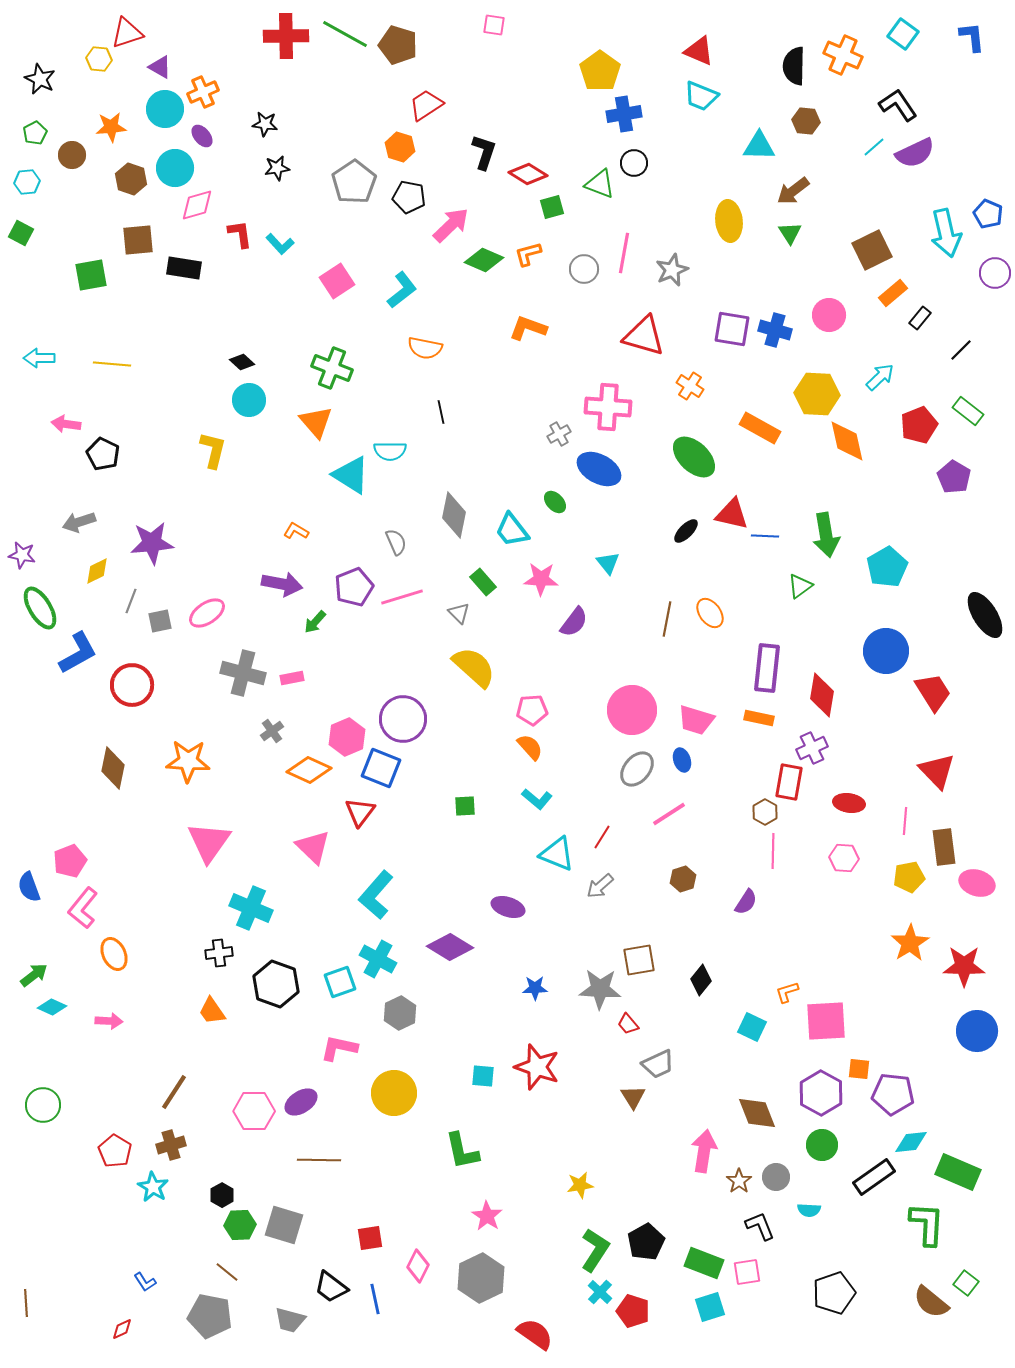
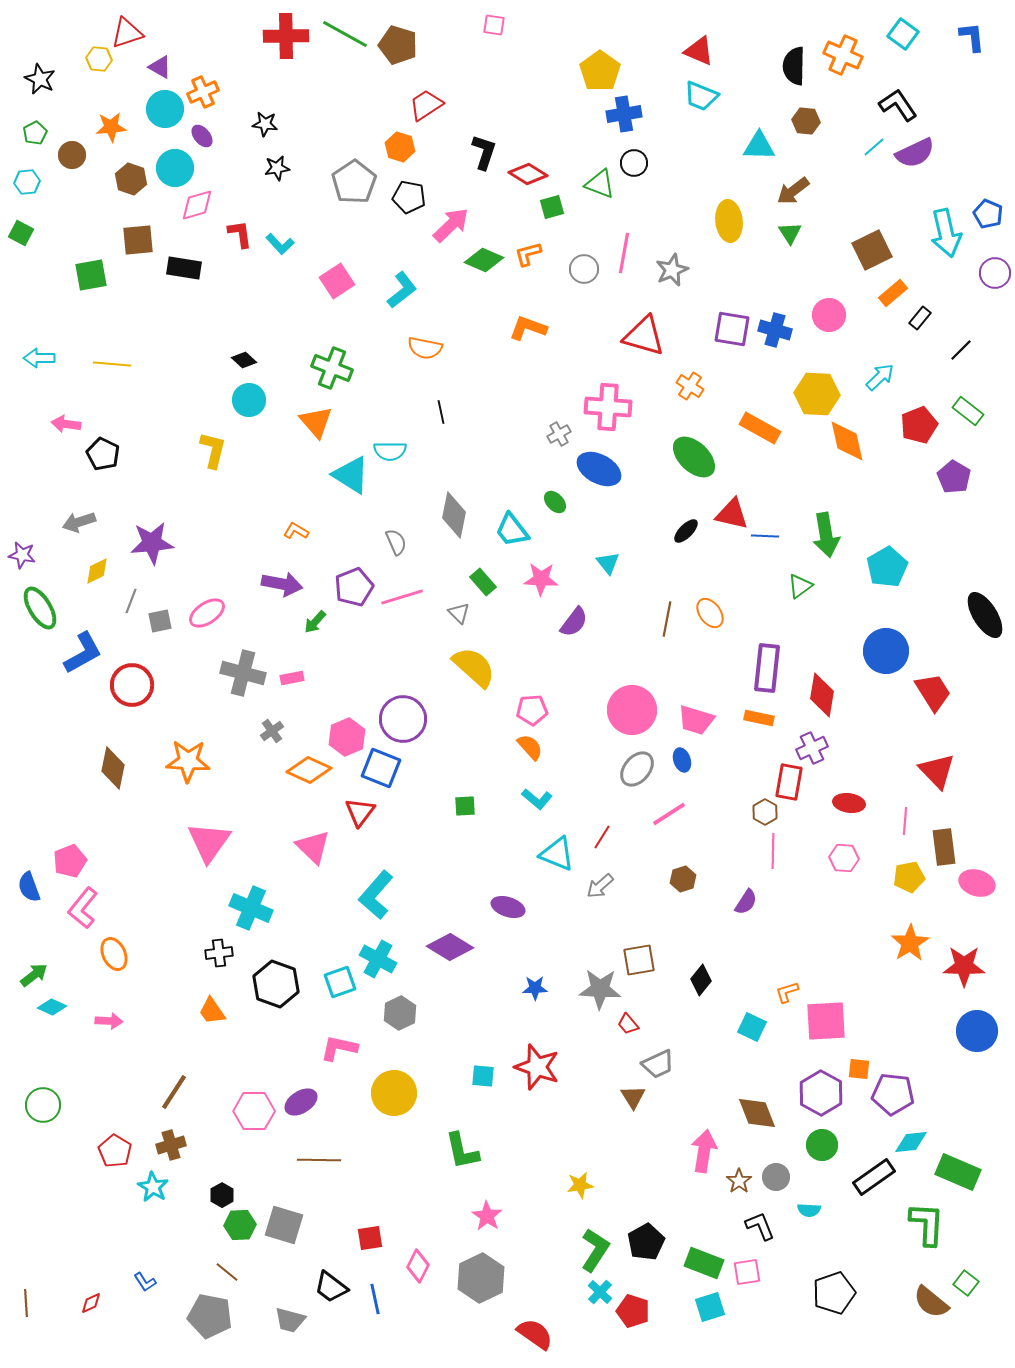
black diamond at (242, 362): moved 2 px right, 2 px up
blue L-shape at (78, 653): moved 5 px right
red diamond at (122, 1329): moved 31 px left, 26 px up
